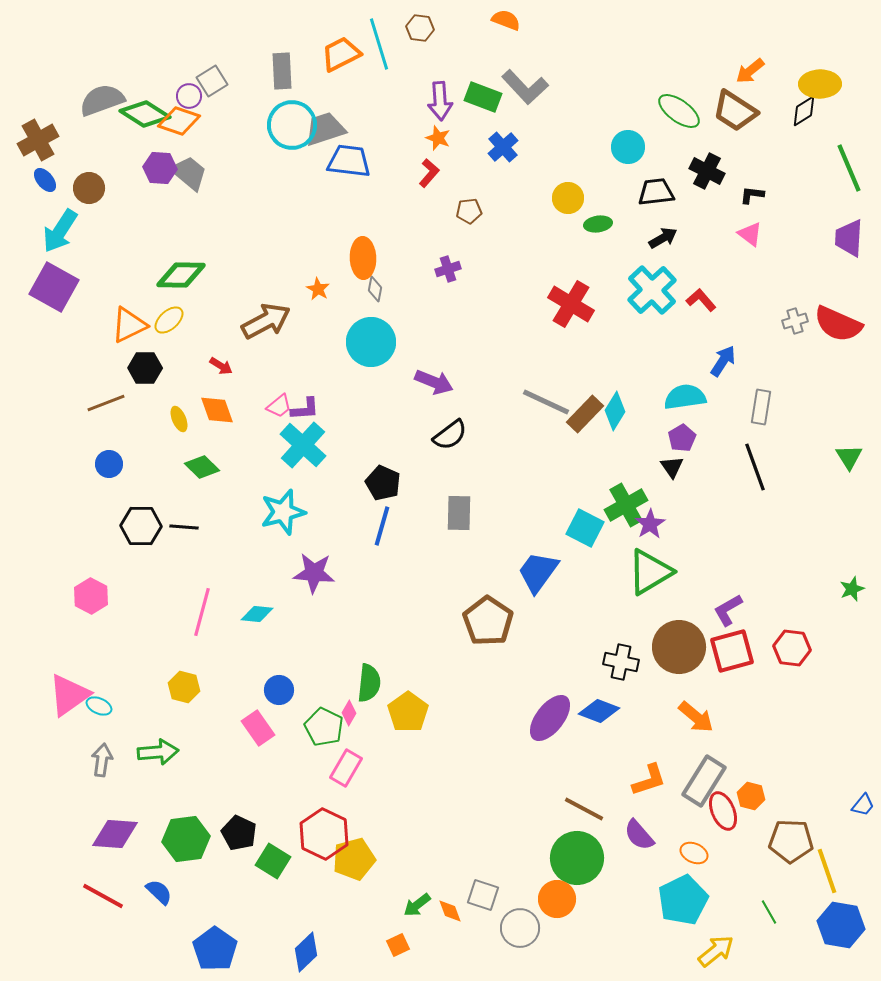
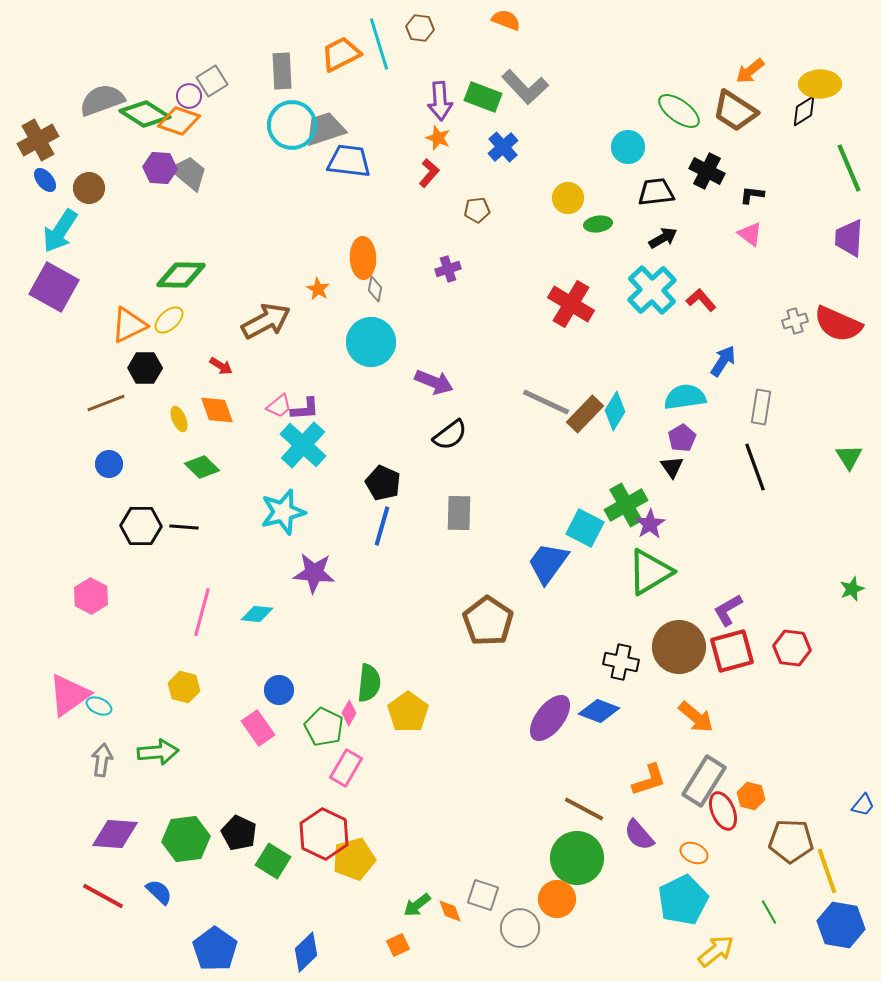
brown pentagon at (469, 211): moved 8 px right, 1 px up
blue trapezoid at (538, 572): moved 10 px right, 9 px up
